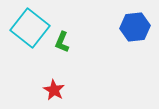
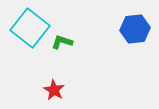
blue hexagon: moved 2 px down
green L-shape: rotated 85 degrees clockwise
